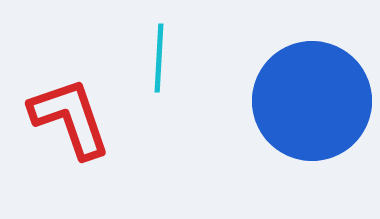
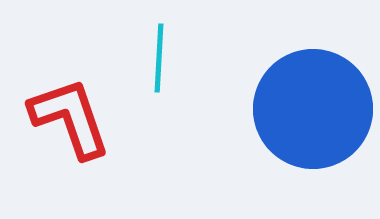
blue circle: moved 1 px right, 8 px down
